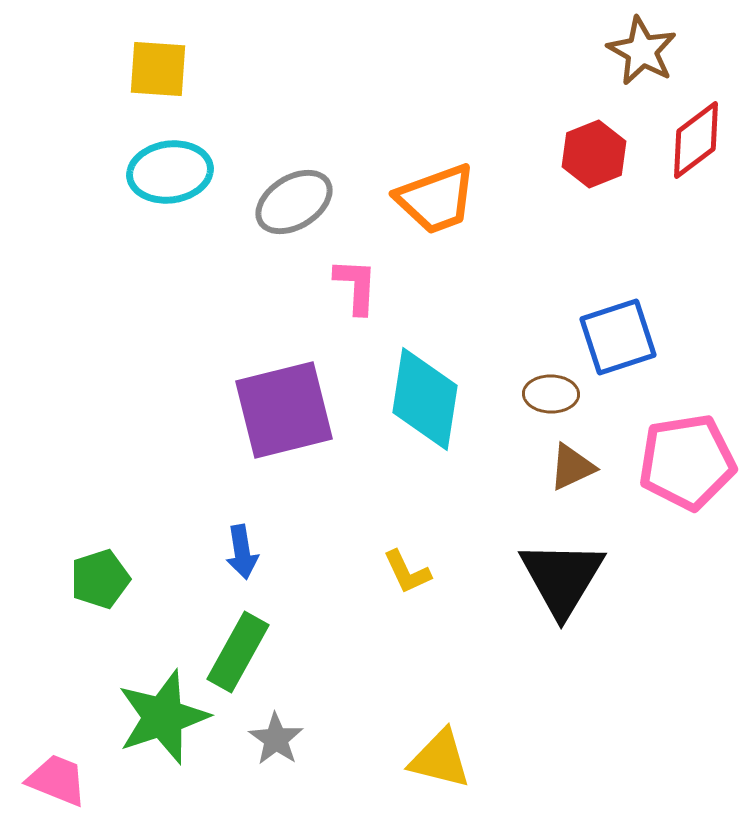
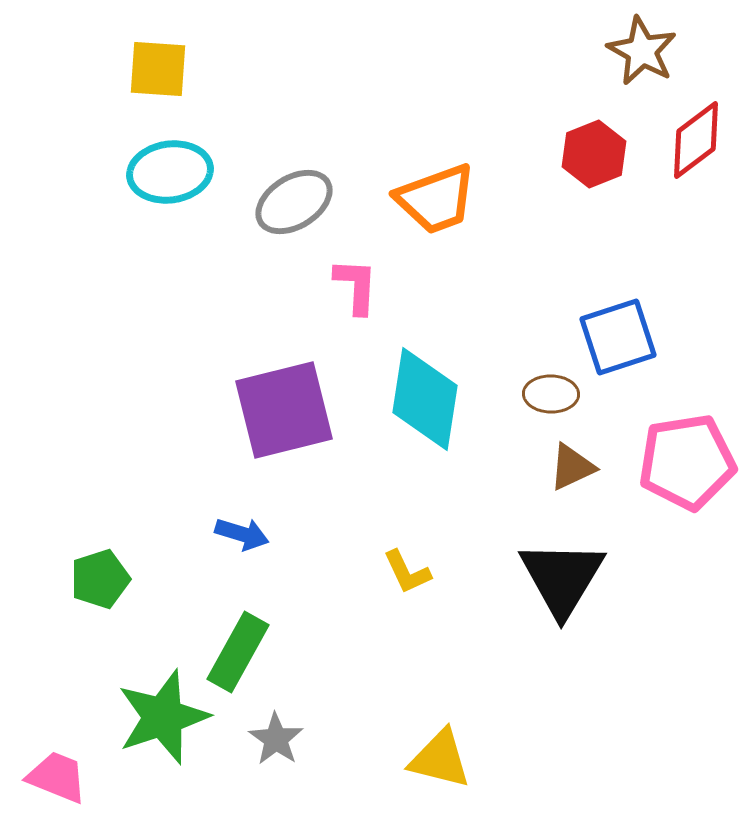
blue arrow: moved 18 px up; rotated 64 degrees counterclockwise
pink trapezoid: moved 3 px up
